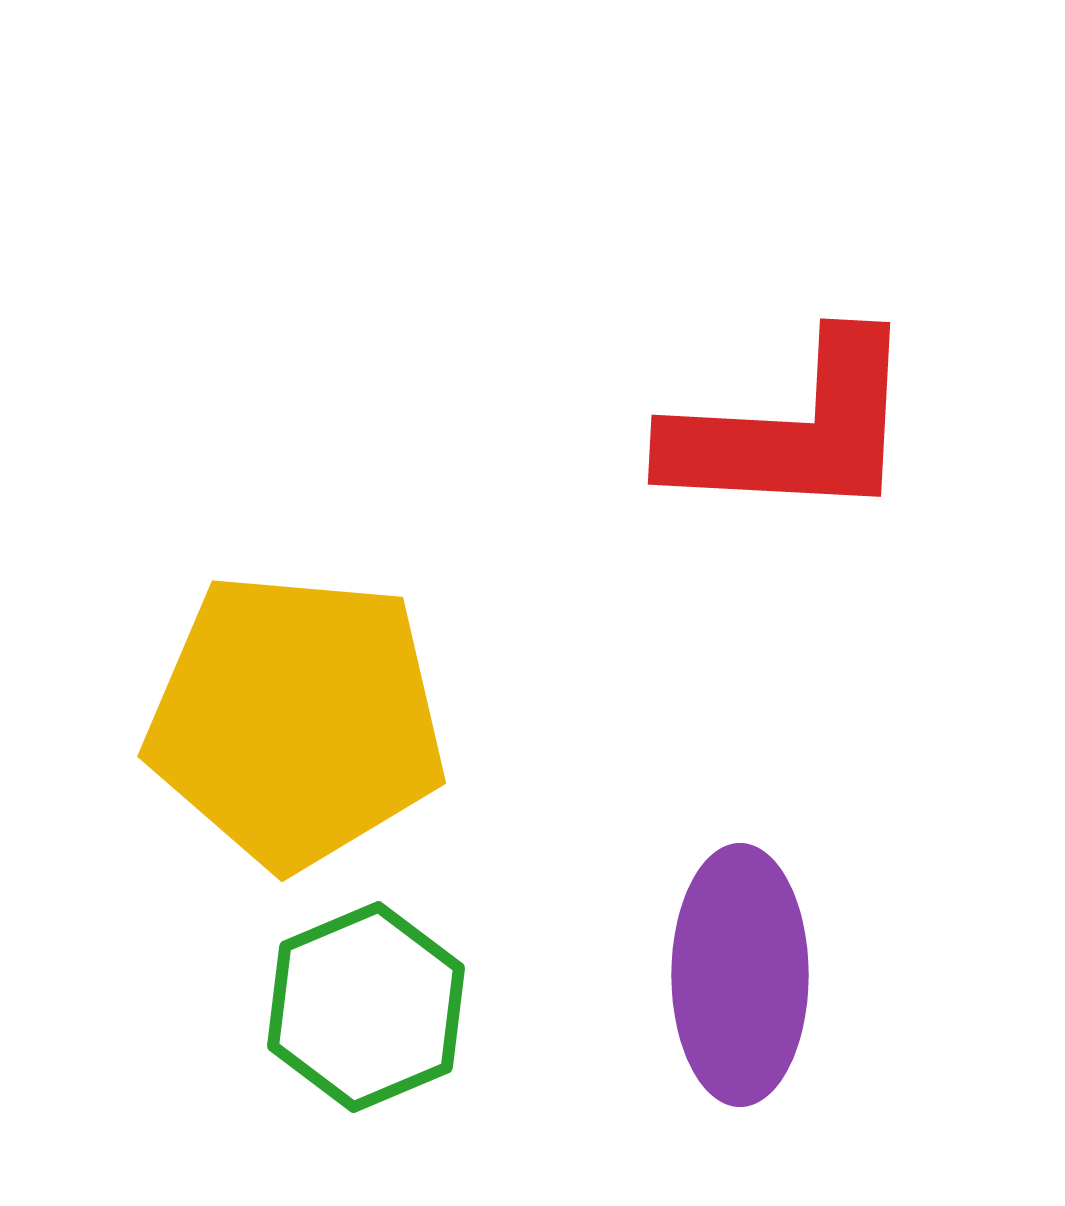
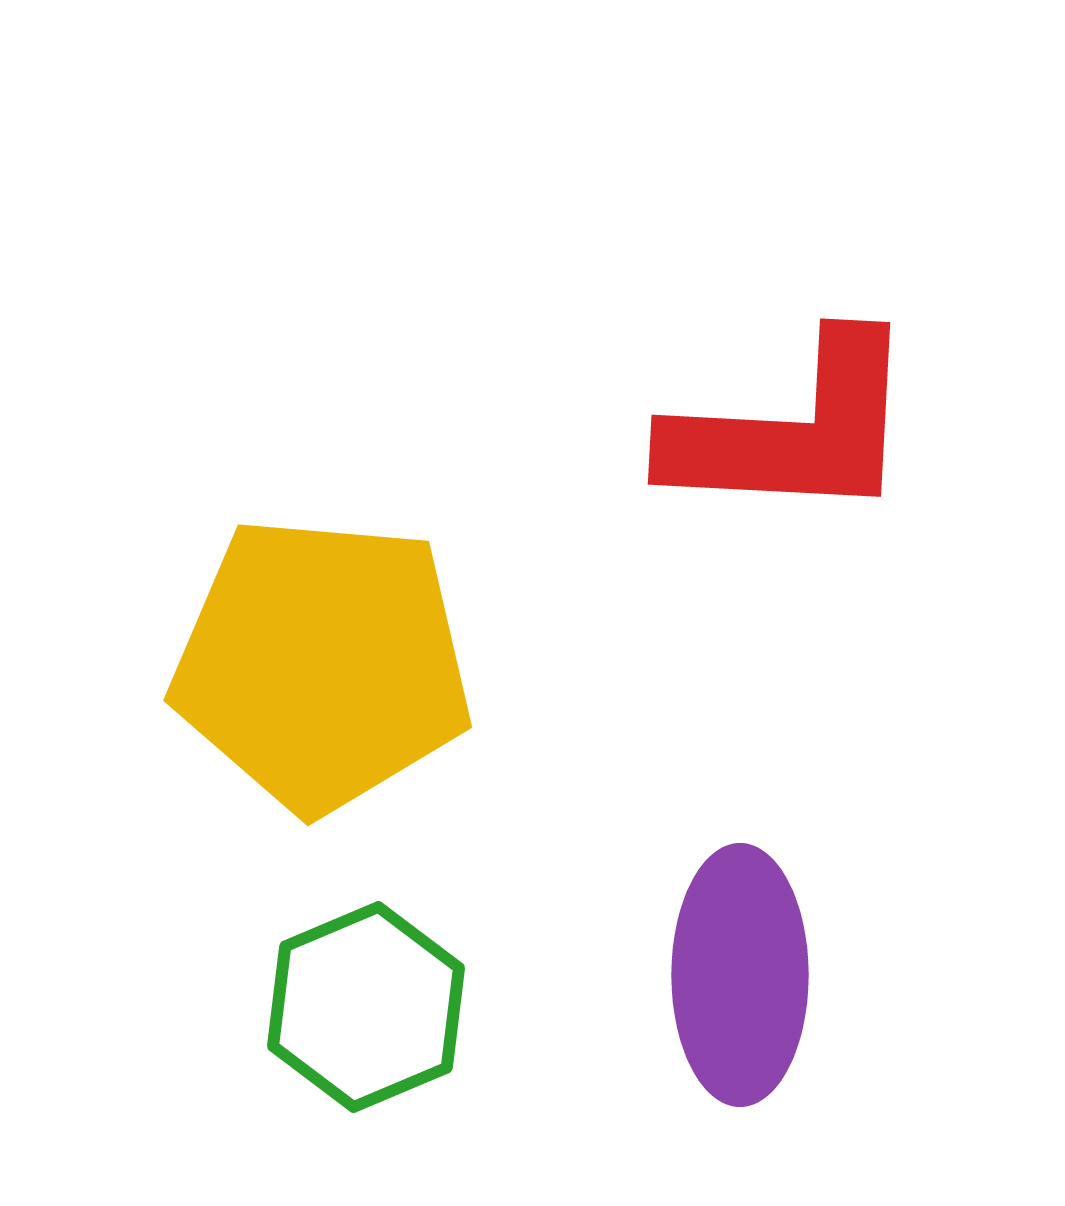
yellow pentagon: moved 26 px right, 56 px up
